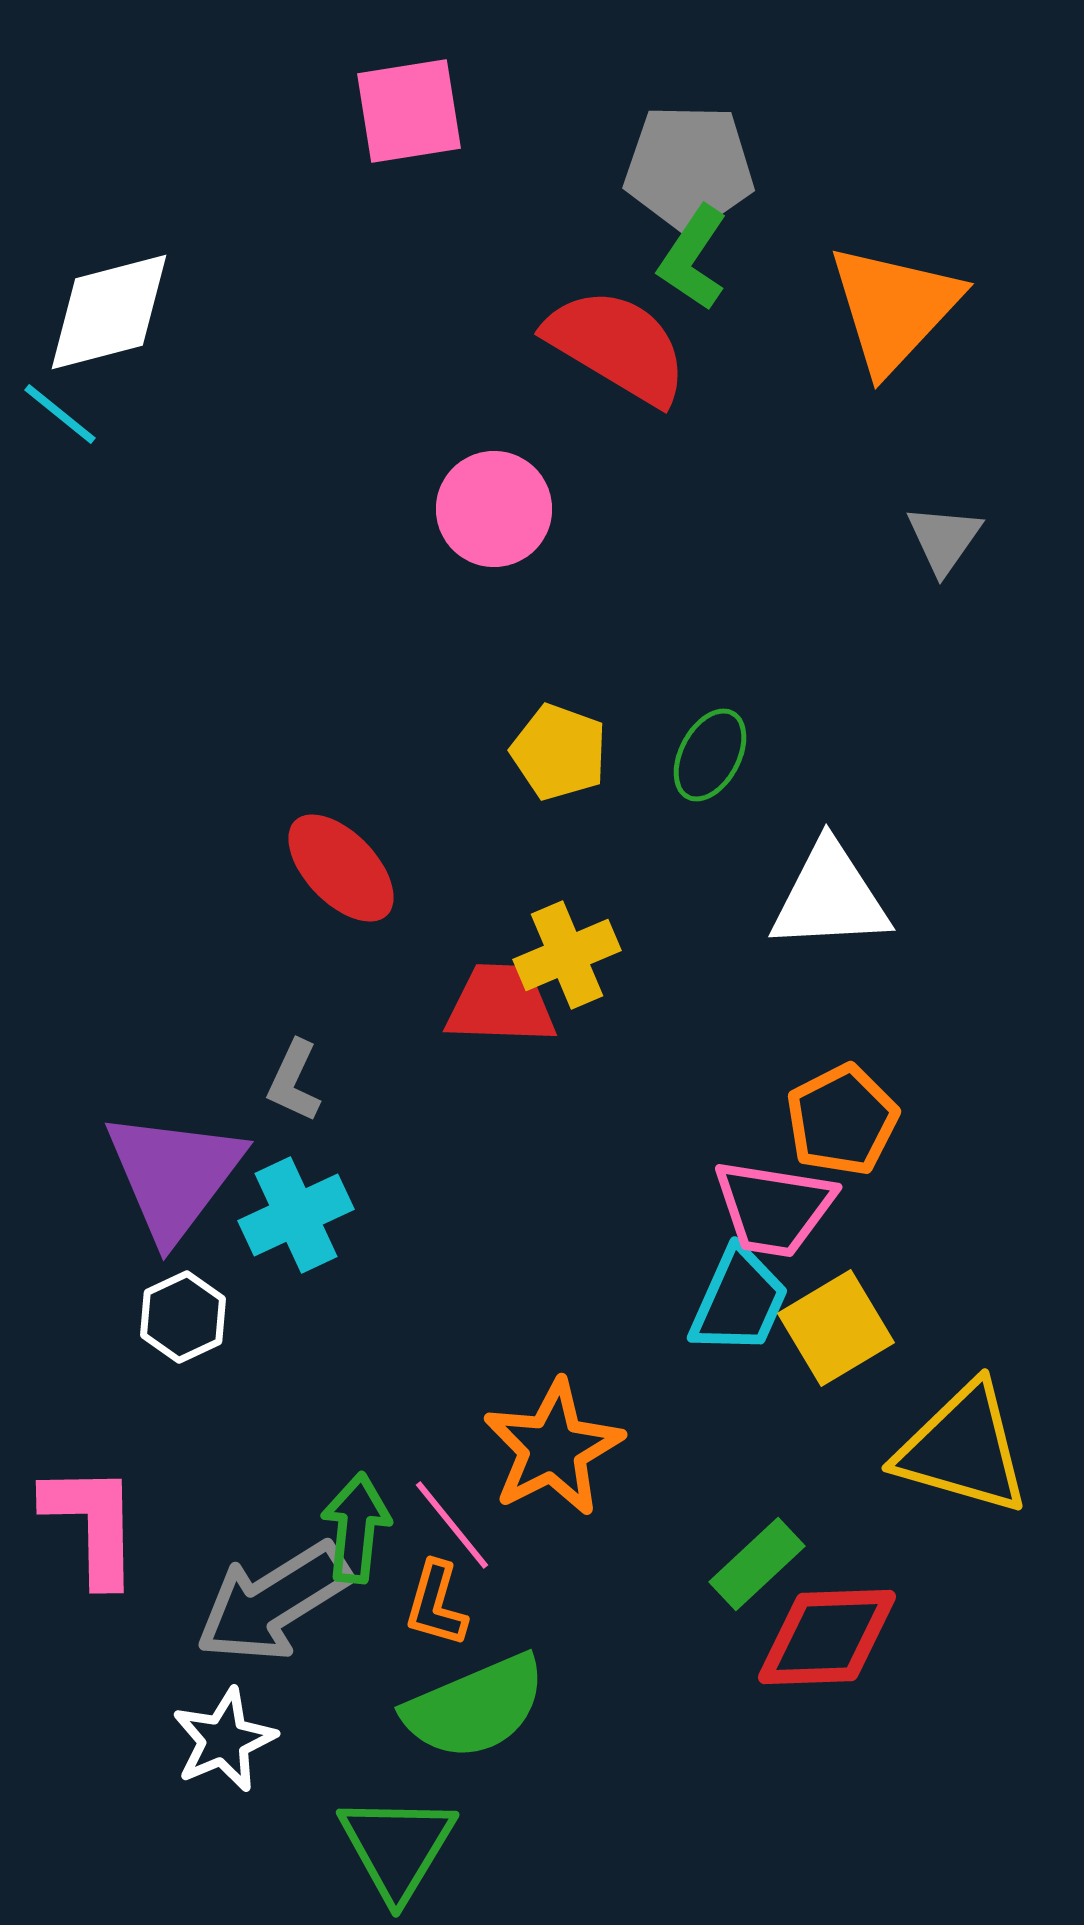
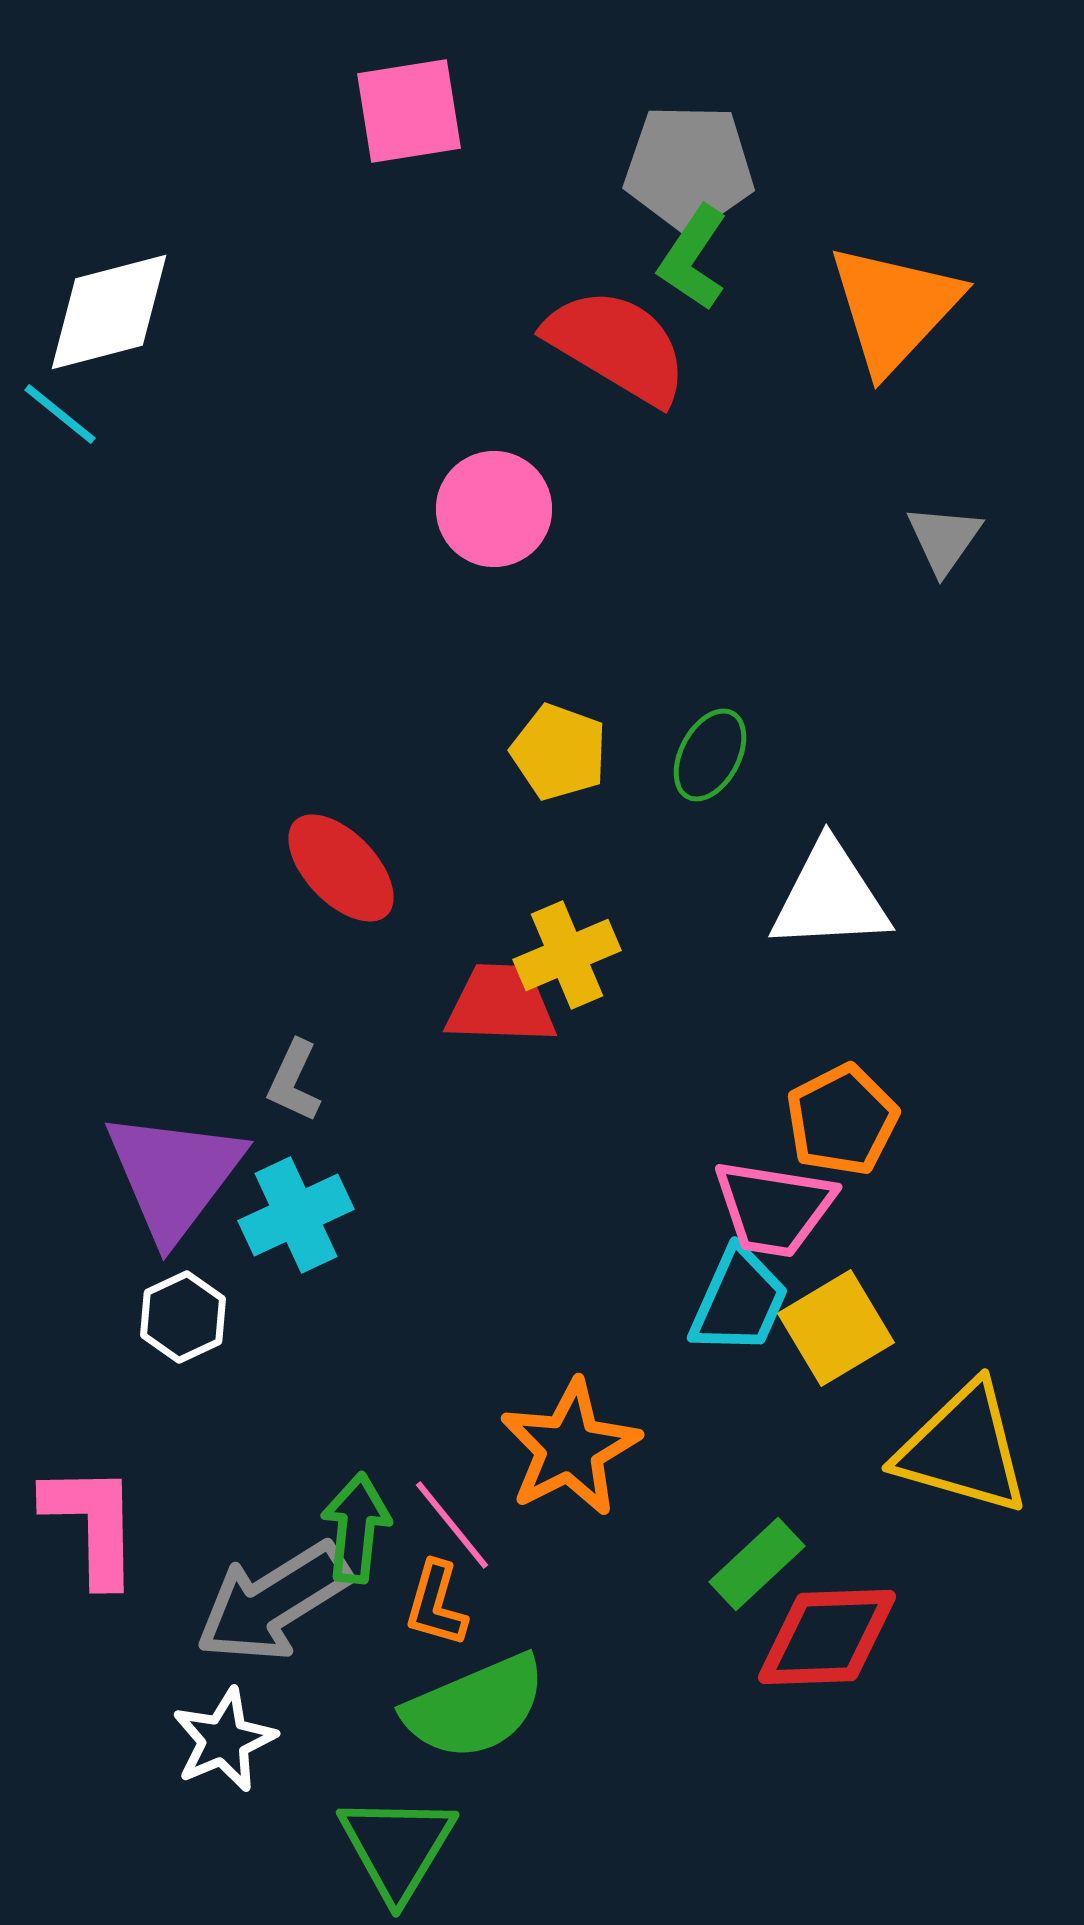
orange star: moved 17 px right
